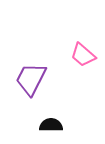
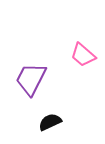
black semicircle: moved 1 px left, 3 px up; rotated 25 degrees counterclockwise
